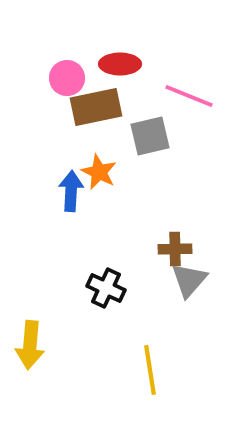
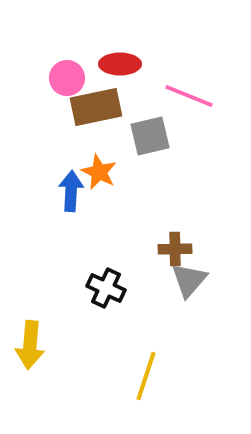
yellow line: moved 4 px left, 6 px down; rotated 27 degrees clockwise
